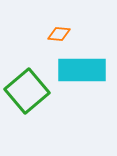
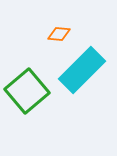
cyan rectangle: rotated 45 degrees counterclockwise
